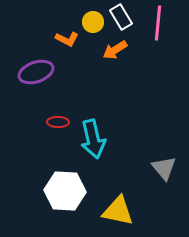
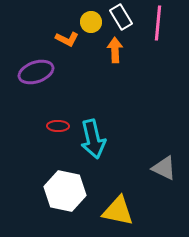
yellow circle: moved 2 px left
orange arrow: rotated 120 degrees clockwise
red ellipse: moved 4 px down
gray triangle: rotated 24 degrees counterclockwise
white hexagon: rotated 9 degrees clockwise
